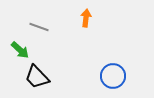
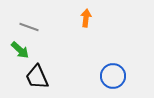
gray line: moved 10 px left
black trapezoid: rotated 20 degrees clockwise
